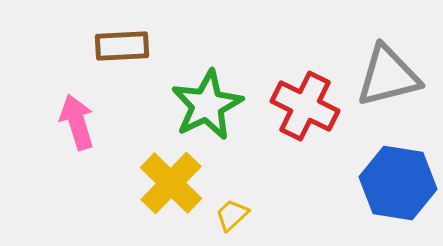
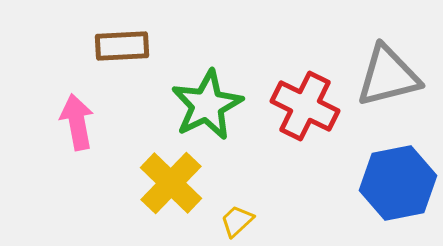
pink arrow: rotated 6 degrees clockwise
blue hexagon: rotated 20 degrees counterclockwise
yellow trapezoid: moved 5 px right, 6 px down
